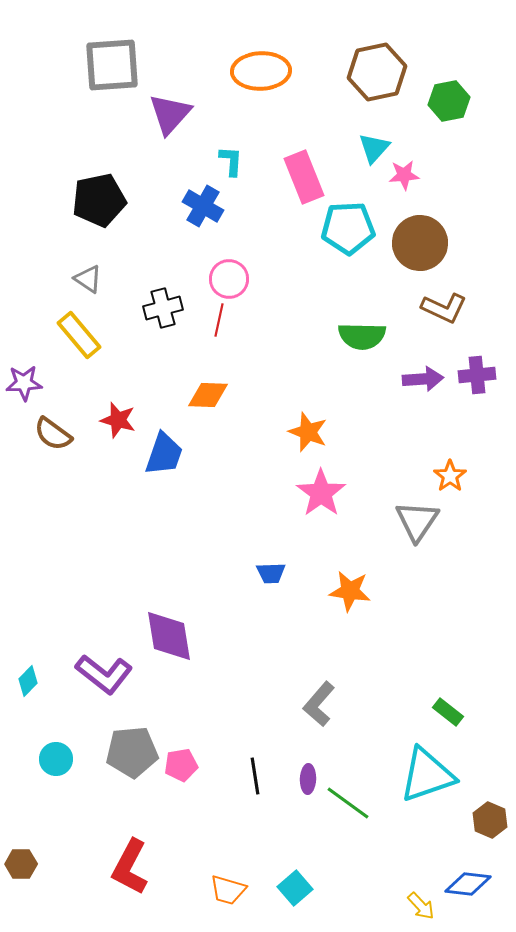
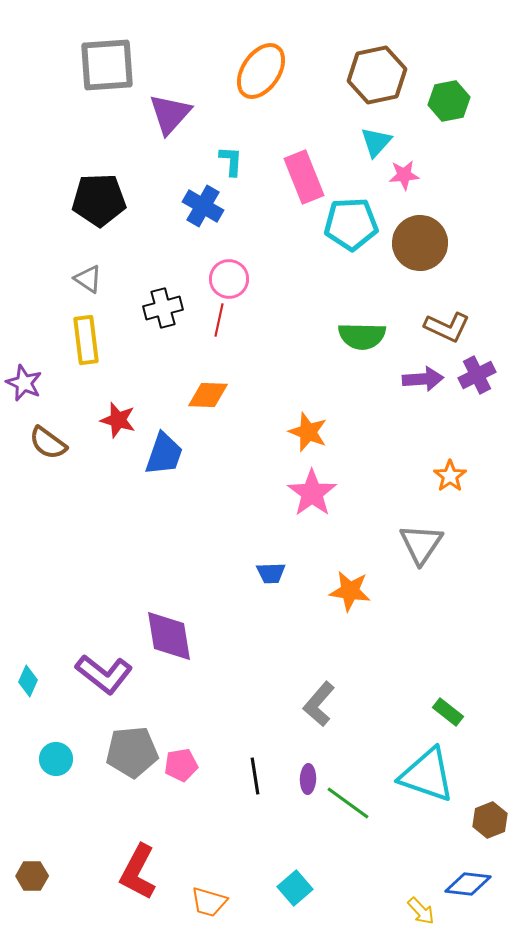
gray square at (112, 65): moved 5 px left
orange ellipse at (261, 71): rotated 54 degrees counterclockwise
brown hexagon at (377, 72): moved 3 px down
cyan triangle at (374, 148): moved 2 px right, 6 px up
black pentagon at (99, 200): rotated 10 degrees clockwise
cyan pentagon at (348, 228): moved 3 px right, 4 px up
brown L-shape at (444, 308): moved 3 px right, 19 px down
yellow rectangle at (79, 335): moved 7 px right, 5 px down; rotated 33 degrees clockwise
purple cross at (477, 375): rotated 21 degrees counterclockwise
purple star at (24, 383): rotated 27 degrees clockwise
brown semicircle at (53, 434): moved 5 px left, 9 px down
pink star at (321, 493): moved 9 px left
gray triangle at (417, 521): moved 4 px right, 23 px down
cyan diamond at (28, 681): rotated 20 degrees counterclockwise
cyan triangle at (427, 775): rotated 38 degrees clockwise
brown hexagon at (490, 820): rotated 16 degrees clockwise
brown hexagon at (21, 864): moved 11 px right, 12 px down
red L-shape at (130, 867): moved 8 px right, 5 px down
orange trapezoid at (228, 890): moved 19 px left, 12 px down
yellow arrow at (421, 906): moved 5 px down
